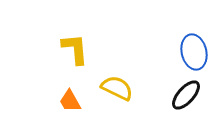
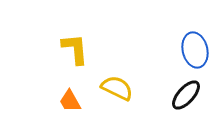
blue ellipse: moved 1 px right, 2 px up
